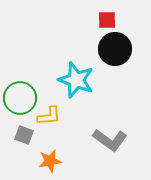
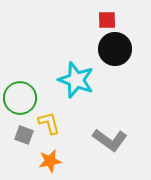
yellow L-shape: moved 7 px down; rotated 100 degrees counterclockwise
